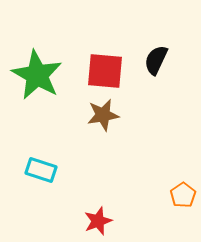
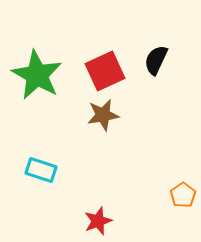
red square: rotated 30 degrees counterclockwise
